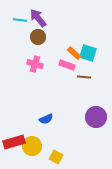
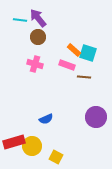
orange rectangle: moved 3 px up
